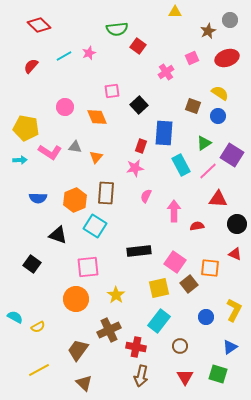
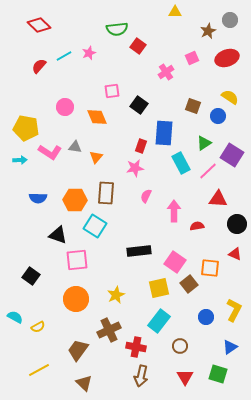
red semicircle at (31, 66): moved 8 px right
yellow semicircle at (220, 93): moved 10 px right, 4 px down
black square at (139, 105): rotated 12 degrees counterclockwise
cyan rectangle at (181, 165): moved 2 px up
orange hexagon at (75, 200): rotated 25 degrees clockwise
black square at (32, 264): moved 1 px left, 12 px down
pink square at (88, 267): moved 11 px left, 7 px up
yellow star at (116, 295): rotated 12 degrees clockwise
